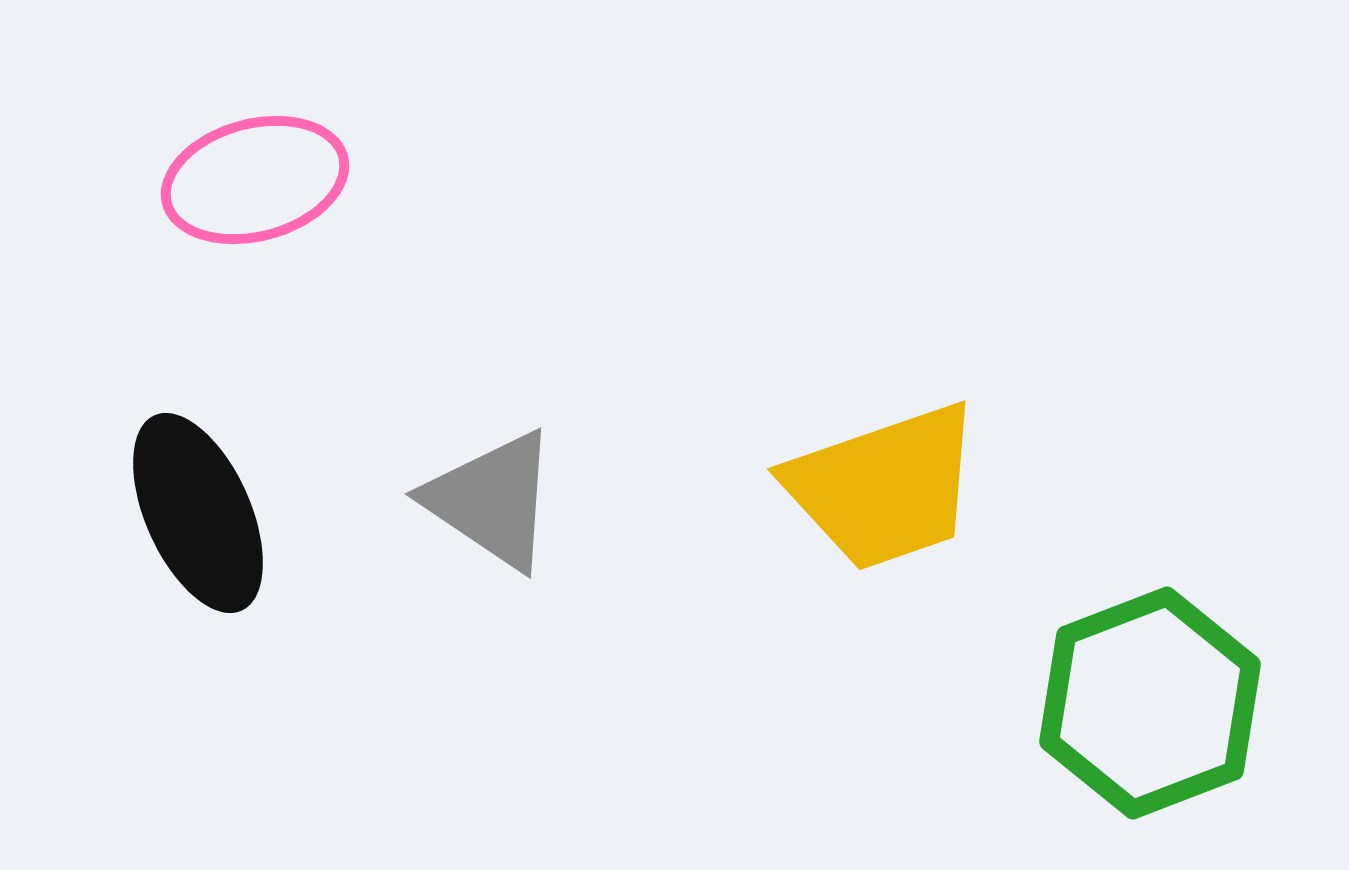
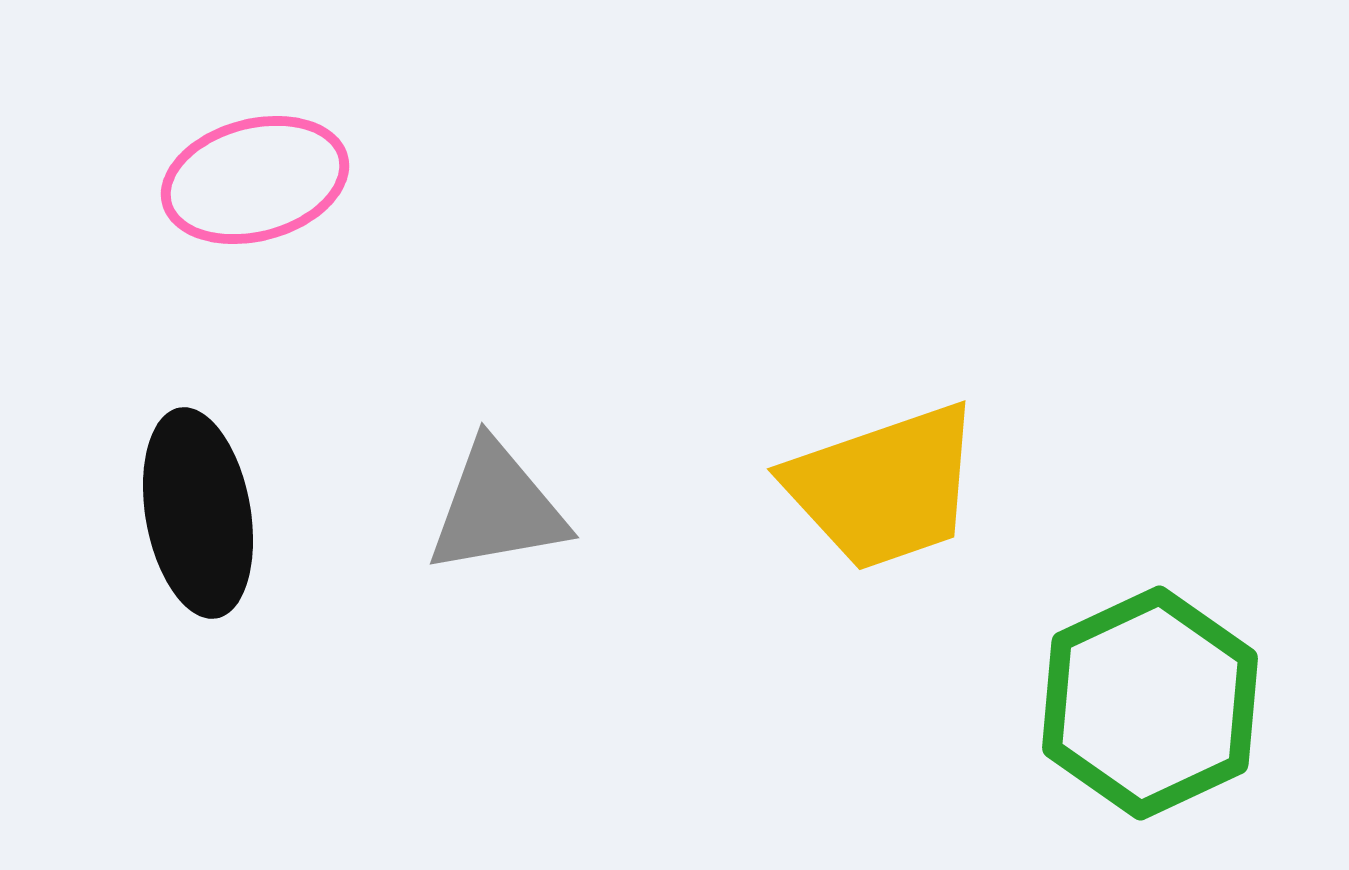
gray triangle: moved 5 px right, 8 px down; rotated 44 degrees counterclockwise
black ellipse: rotated 14 degrees clockwise
green hexagon: rotated 4 degrees counterclockwise
